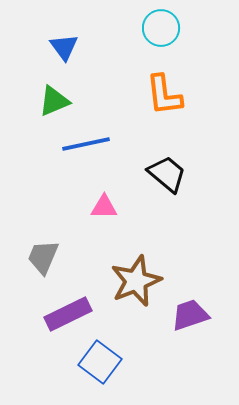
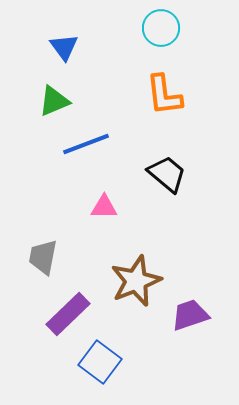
blue line: rotated 9 degrees counterclockwise
gray trapezoid: rotated 12 degrees counterclockwise
purple rectangle: rotated 18 degrees counterclockwise
